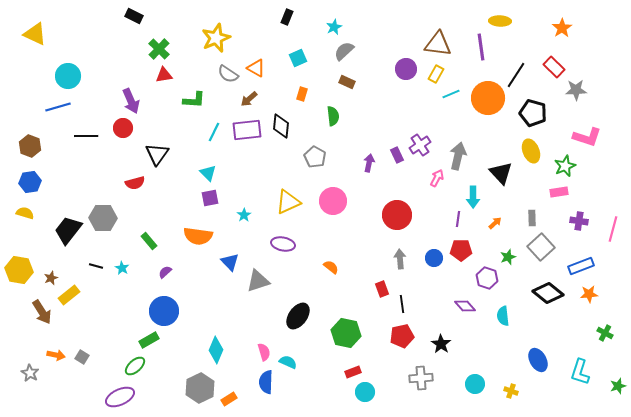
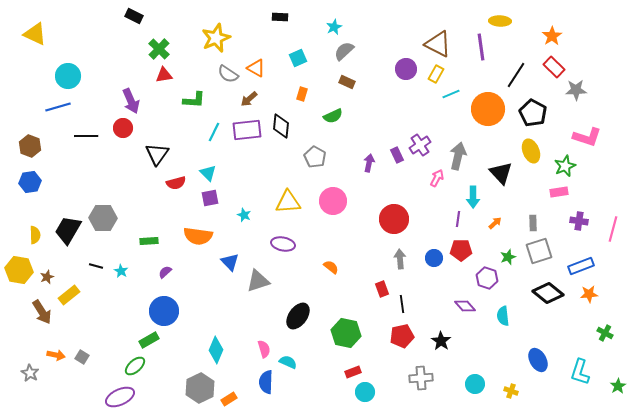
black rectangle at (287, 17): moved 7 px left; rotated 70 degrees clockwise
orange star at (562, 28): moved 10 px left, 8 px down
brown triangle at (438, 44): rotated 20 degrees clockwise
orange circle at (488, 98): moved 11 px down
black pentagon at (533, 113): rotated 12 degrees clockwise
green semicircle at (333, 116): rotated 72 degrees clockwise
red semicircle at (135, 183): moved 41 px right
yellow triangle at (288, 202): rotated 20 degrees clockwise
yellow semicircle at (25, 213): moved 10 px right, 22 px down; rotated 72 degrees clockwise
cyan star at (244, 215): rotated 16 degrees counterclockwise
red circle at (397, 215): moved 3 px left, 4 px down
gray rectangle at (532, 218): moved 1 px right, 5 px down
black trapezoid at (68, 230): rotated 8 degrees counterclockwise
green rectangle at (149, 241): rotated 54 degrees counterclockwise
gray square at (541, 247): moved 2 px left, 4 px down; rotated 24 degrees clockwise
cyan star at (122, 268): moved 1 px left, 3 px down
brown star at (51, 278): moved 4 px left, 1 px up
black star at (441, 344): moved 3 px up
pink semicircle at (264, 352): moved 3 px up
green star at (618, 386): rotated 14 degrees counterclockwise
